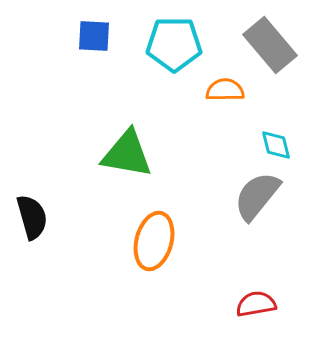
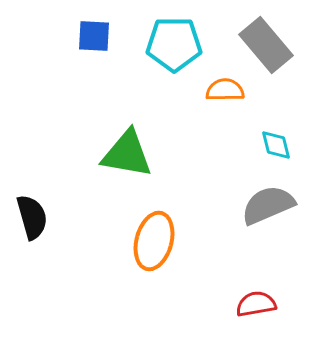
gray rectangle: moved 4 px left
gray semicircle: moved 11 px right, 9 px down; rotated 28 degrees clockwise
